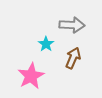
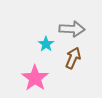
gray arrow: moved 4 px down
pink star: moved 4 px right, 2 px down; rotated 8 degrees counterclockwise
